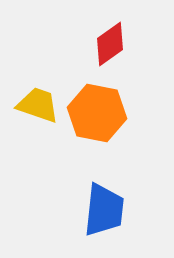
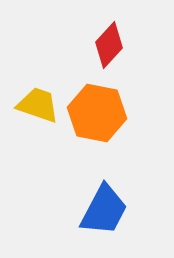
red diamond: moved 1 px left, 1 px down; rotated 12 degrees counterclockwise
blue trapezoid: rotated 22 degrees clockwise
